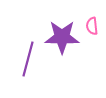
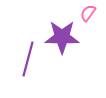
pink semicircle: moved 4 px left, 13 px up; rotated 42 degrees clockwise
